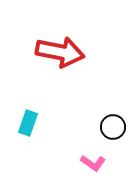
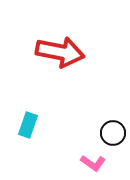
cyan rectangle: moved 2 px down
black circle: moved 6 px down
